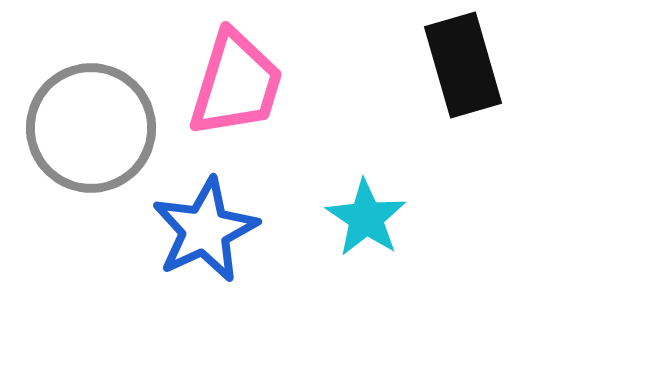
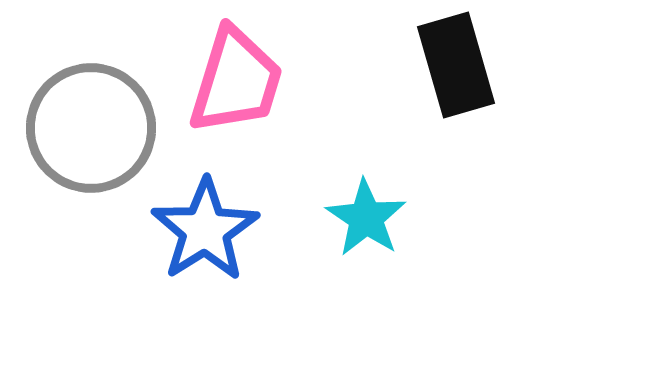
black rectangle: moved 7 px left
pink trapezoid: moved 3 px up
blue star: rotated 7 degrees counterclockwise
